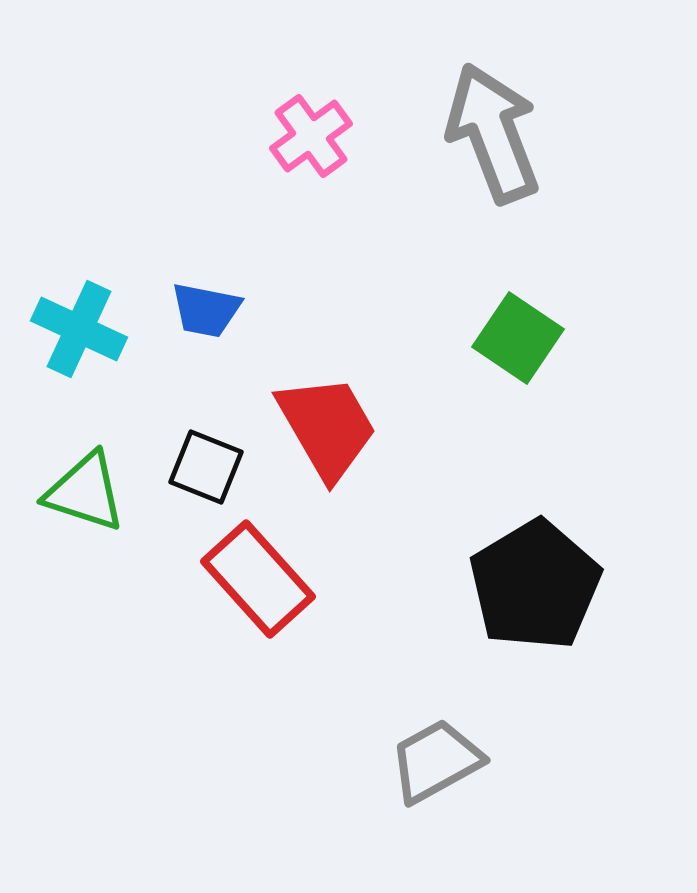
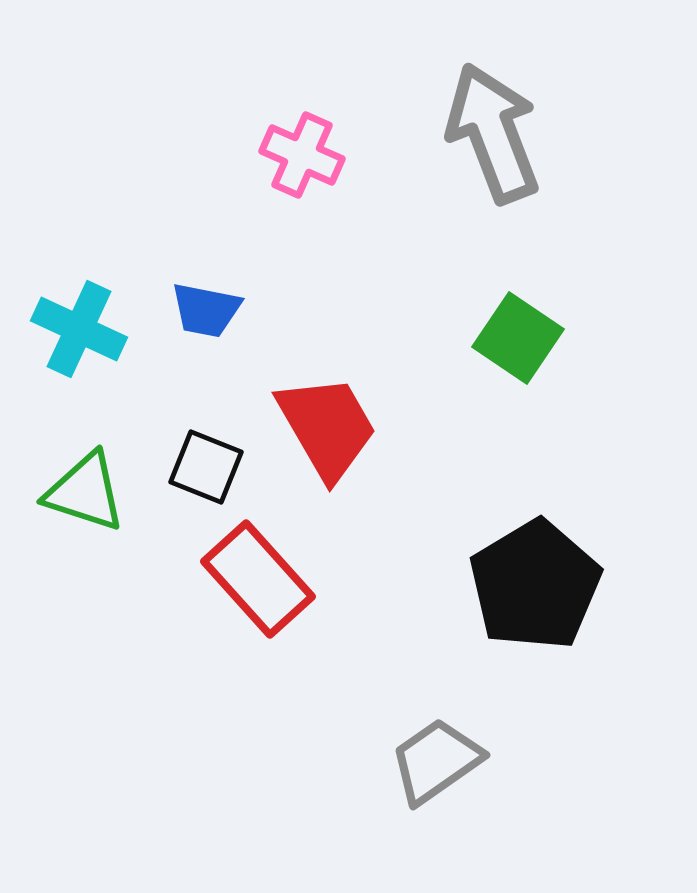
pink cross: moved 9 px left, 19 px down; rotated 30 degrees counterclockwise
gray trapezoid: rotated 6 degrees counterclockwise
